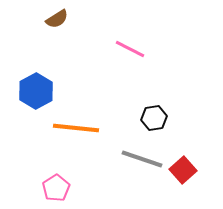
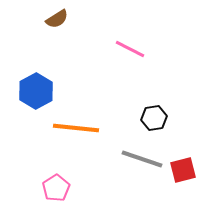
red square: rotated 28 degrees clockwise
